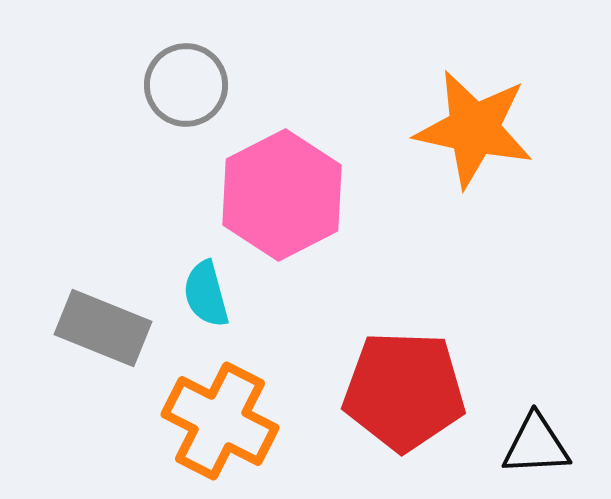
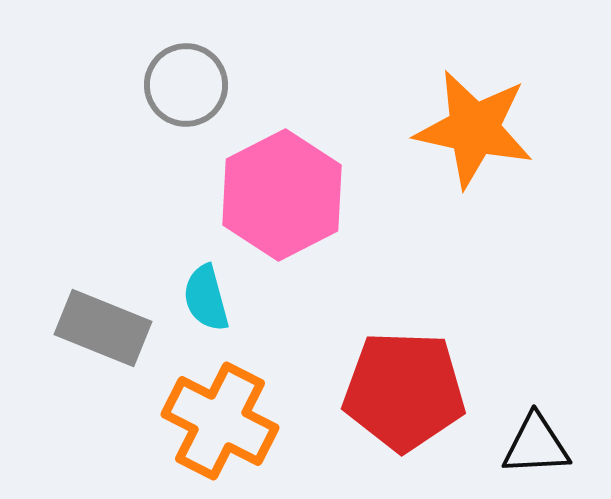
cyan semicircle: moved 4 px down
